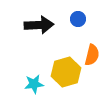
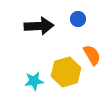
black arrow: moved 1 px down
orange semicircle: rotated 45 degrees counterclockwise
cyan star: moved 3 px up
